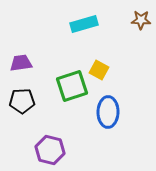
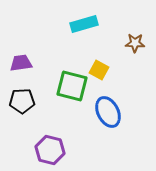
brown star: moved 6 px left, 23 px down
green square: rotated 32 degrees clockwise
blue ellipse: rotated 28 degrees counterclockwise
